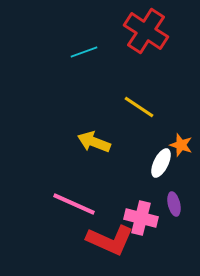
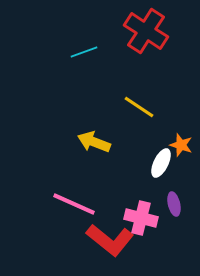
red L-shape: rotated 15 degrees clockwise
